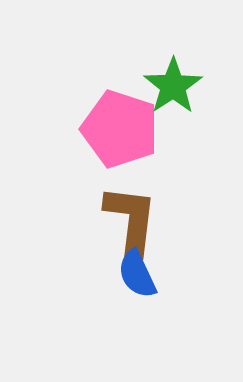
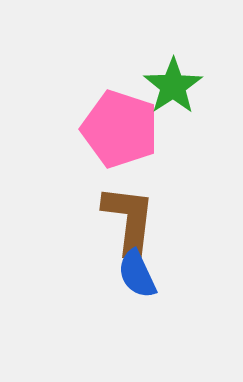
brown L-shape: moved 2 px left
